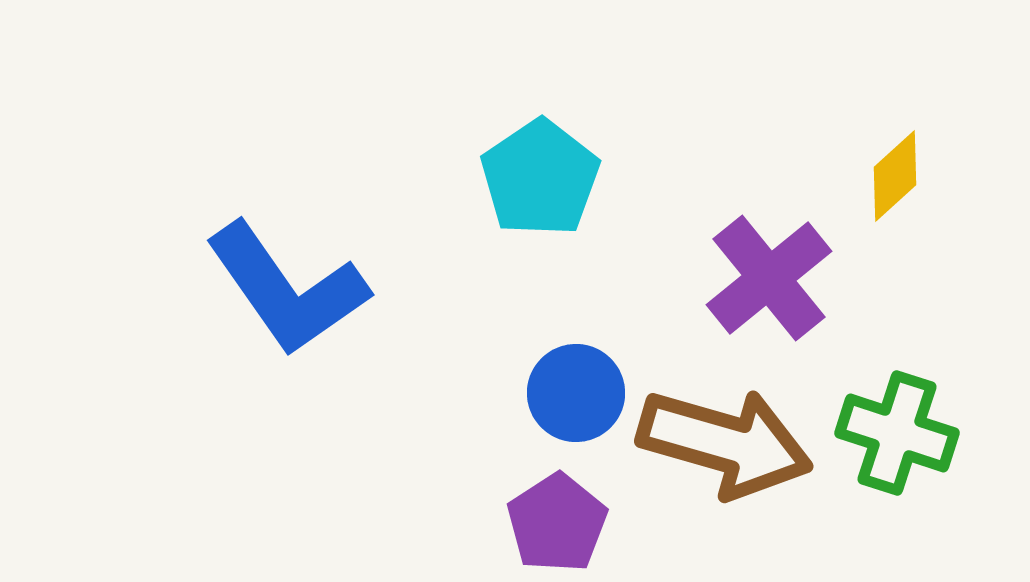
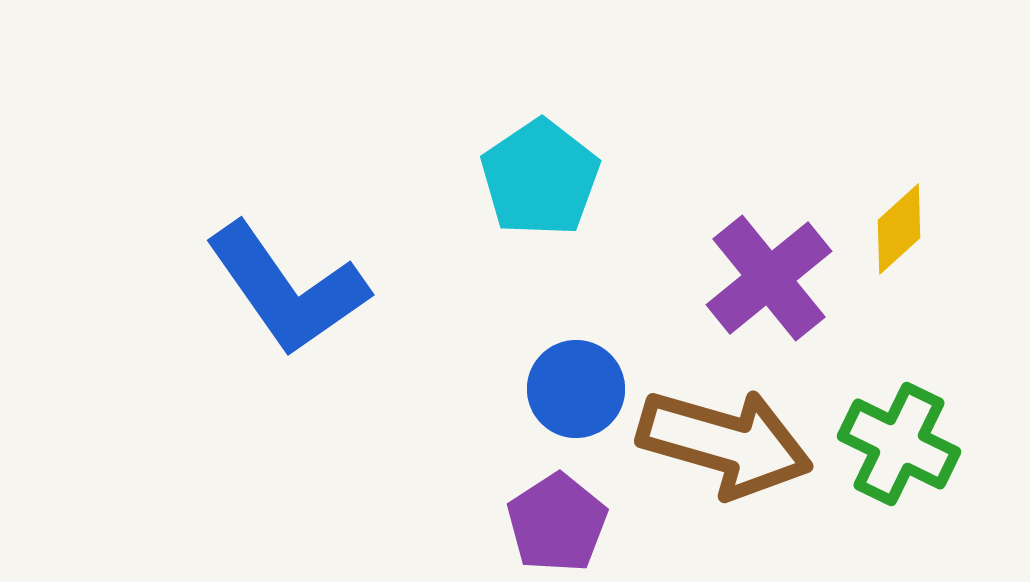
yellow diamond: moved 4 px right, 53 px down
blue circle: moved 4 px up
green cross: moved 2 px right, 11 px down; rotated 8 degrees clockwise
